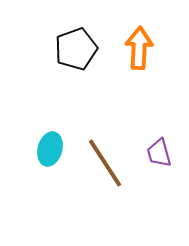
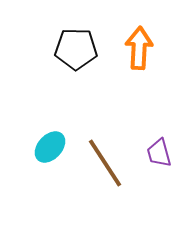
black pentagon: rotated 21 degrees clockwise
cyan ellipse: moved 2 px up; rotated 28 degrees clockwise
